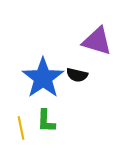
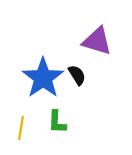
black semicircle: rotated 135 degrees counterclockwise
green L-shape: moved 11 px right, 1 px down
yellow line: rotated 20 degrees clockwise
